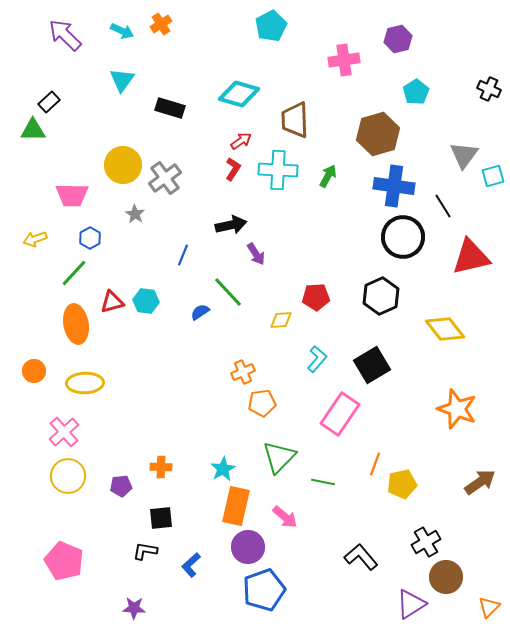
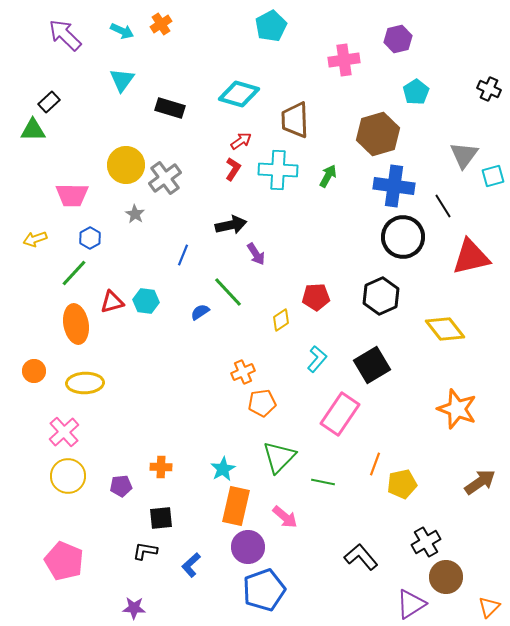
yellow circle at (123, 165): moved 3 px right
yellow diamond at (281, 320): rotated 30 degrees counterclockwise
